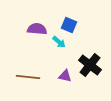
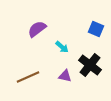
blue square: moved 27 px right, 4 px down
purple semicircle: rotated 42 degrees counterclockwise
cyan arrow: moved 3 px right, 5 px down
brown line: rotated 30 degrees counterclockwise
